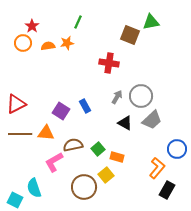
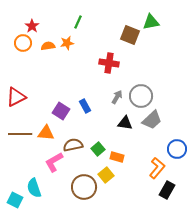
red triangle: moved 7 px up
black triangle: rotated 21 degrees counterclockwise
